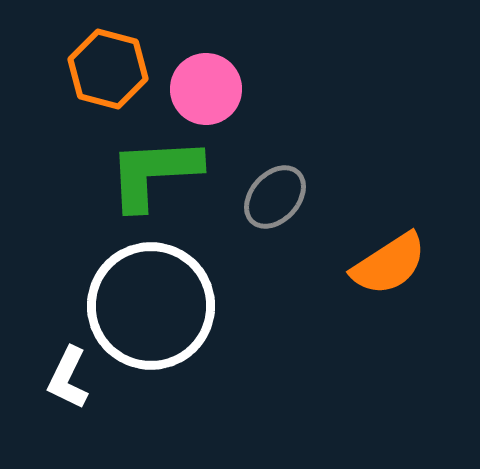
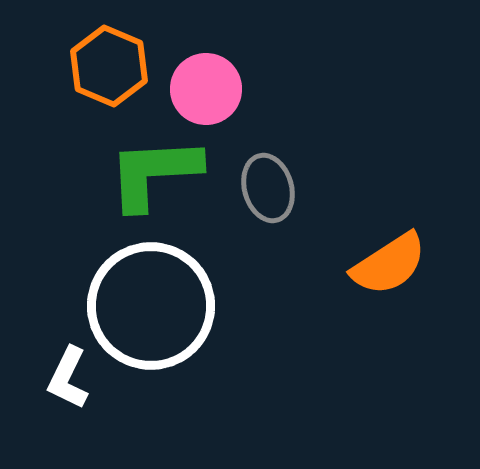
orange hexagon: moved 1 px right, 3 px up; rotated 8 degrees clockwise
gray ellipse: moved 7 px left, 9 px up; rotated 58 degrees counterclockwise
